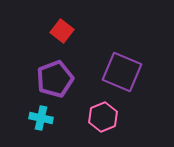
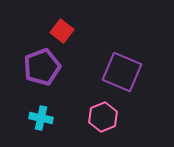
purple pentagon: moved 13 px left, 12 px up
